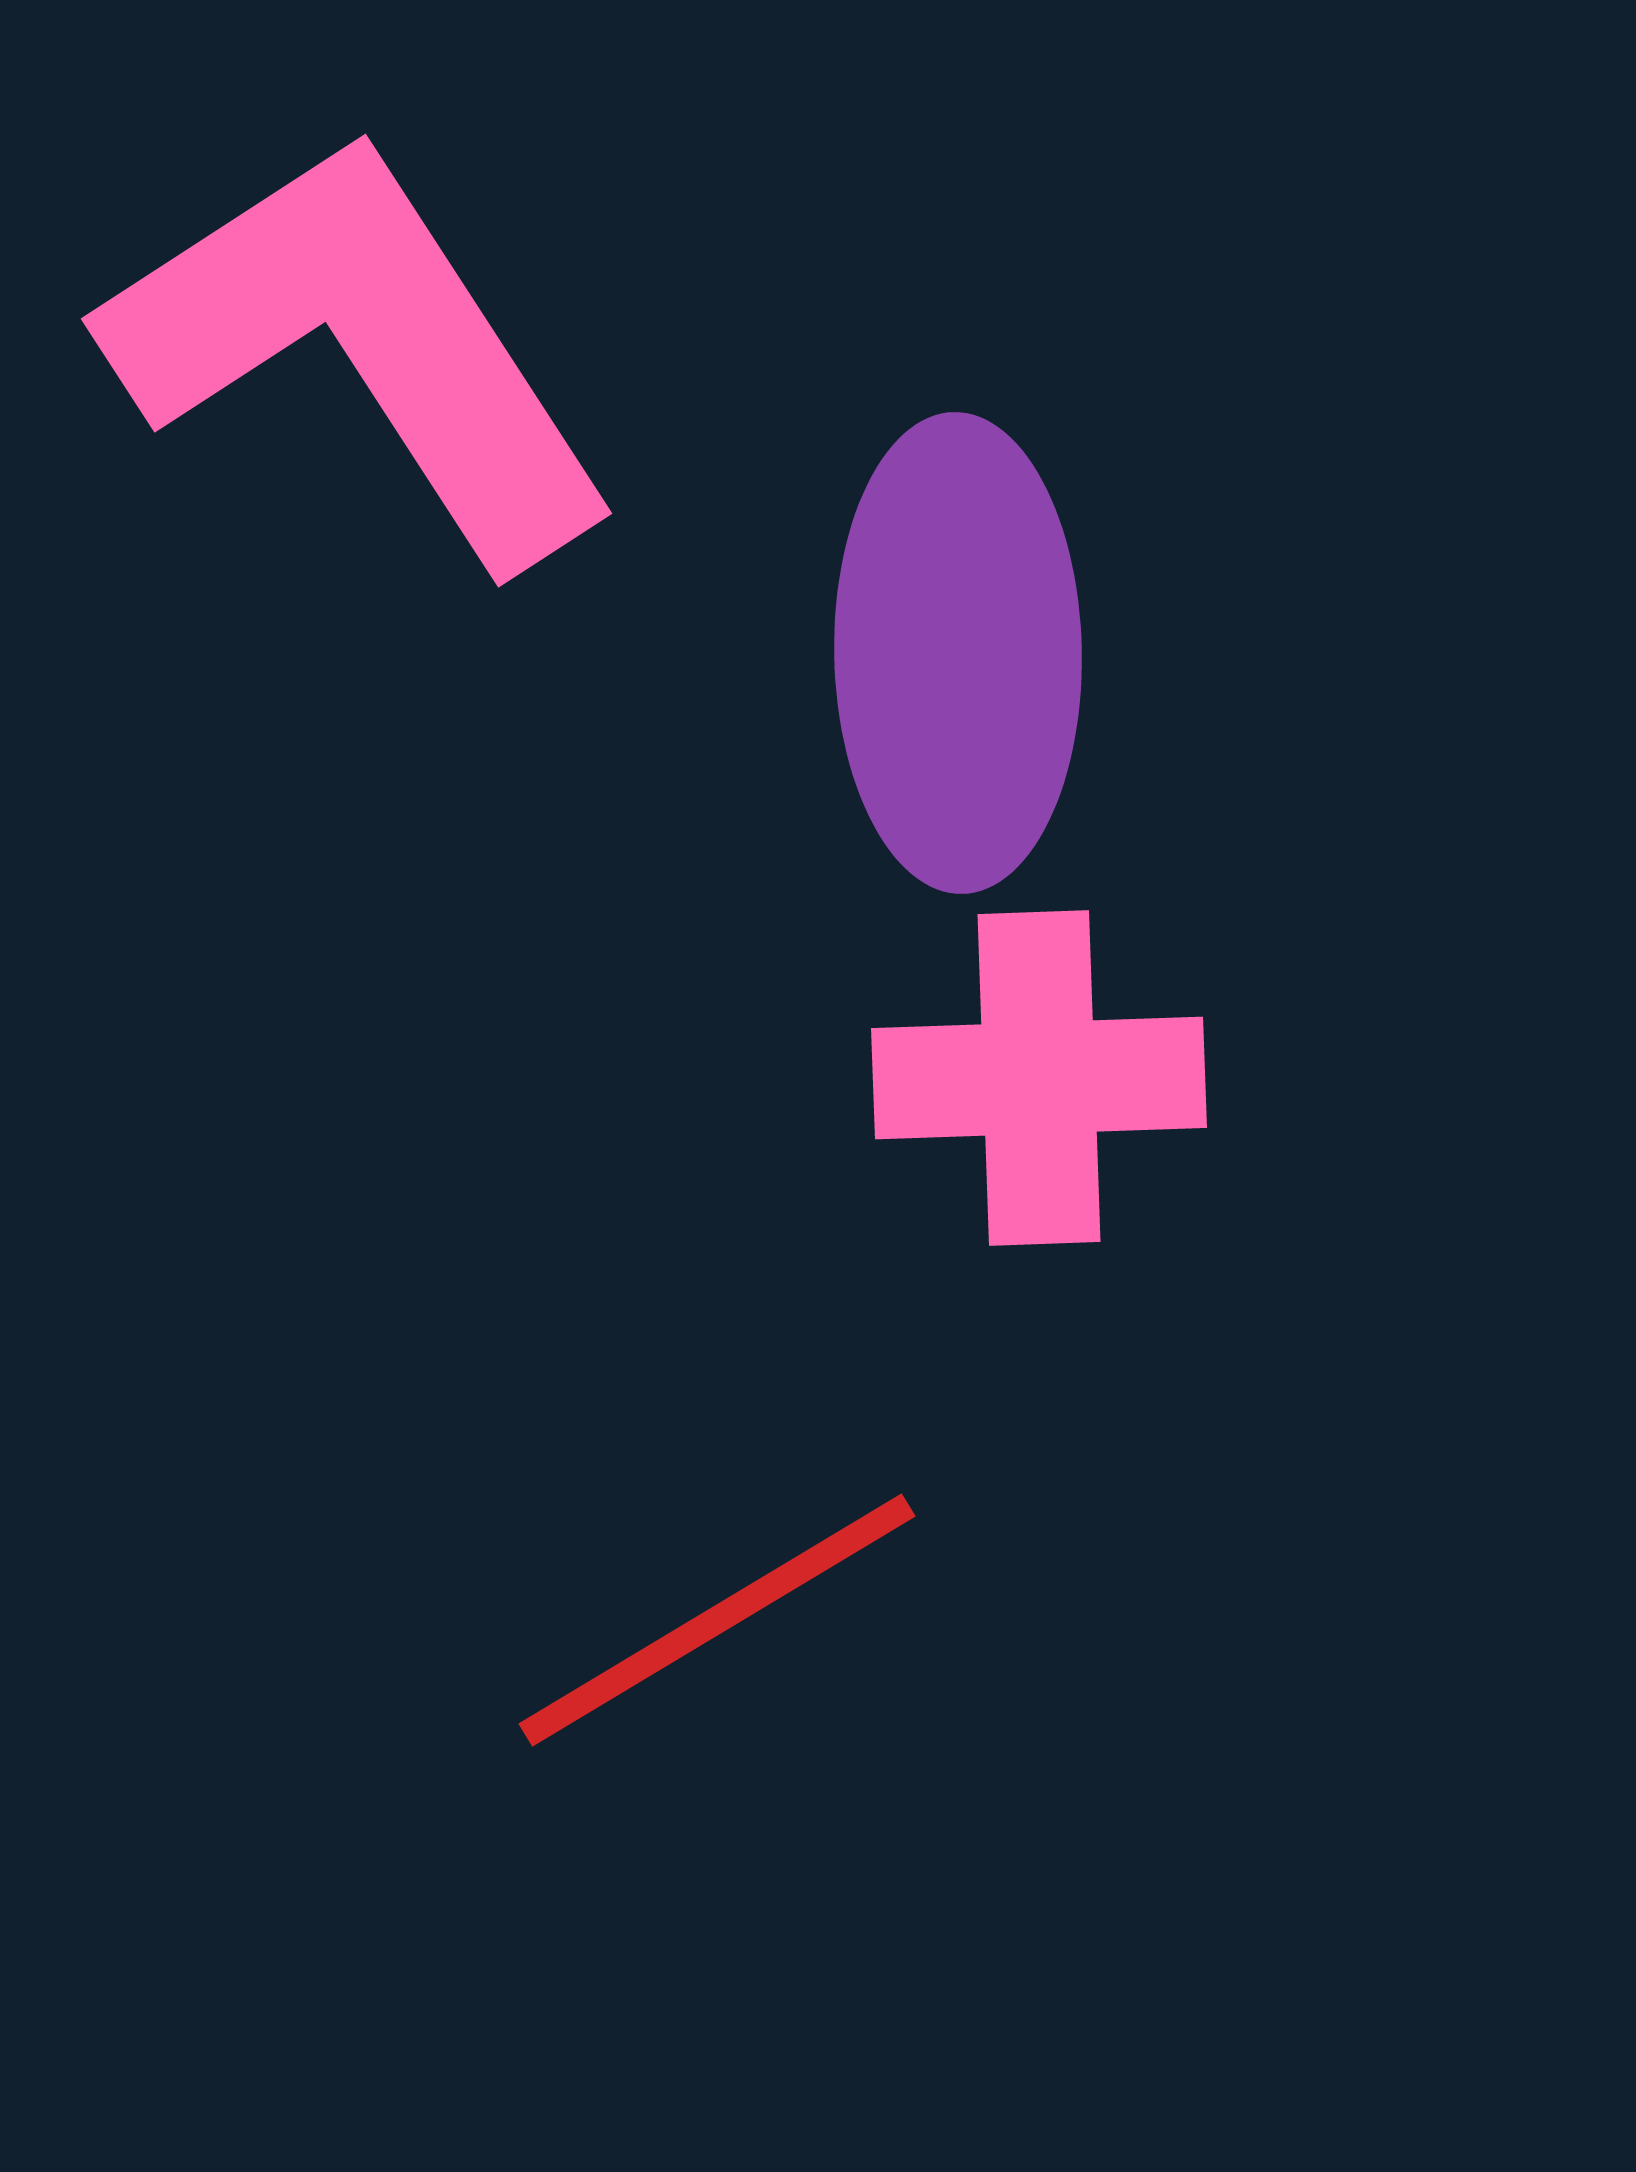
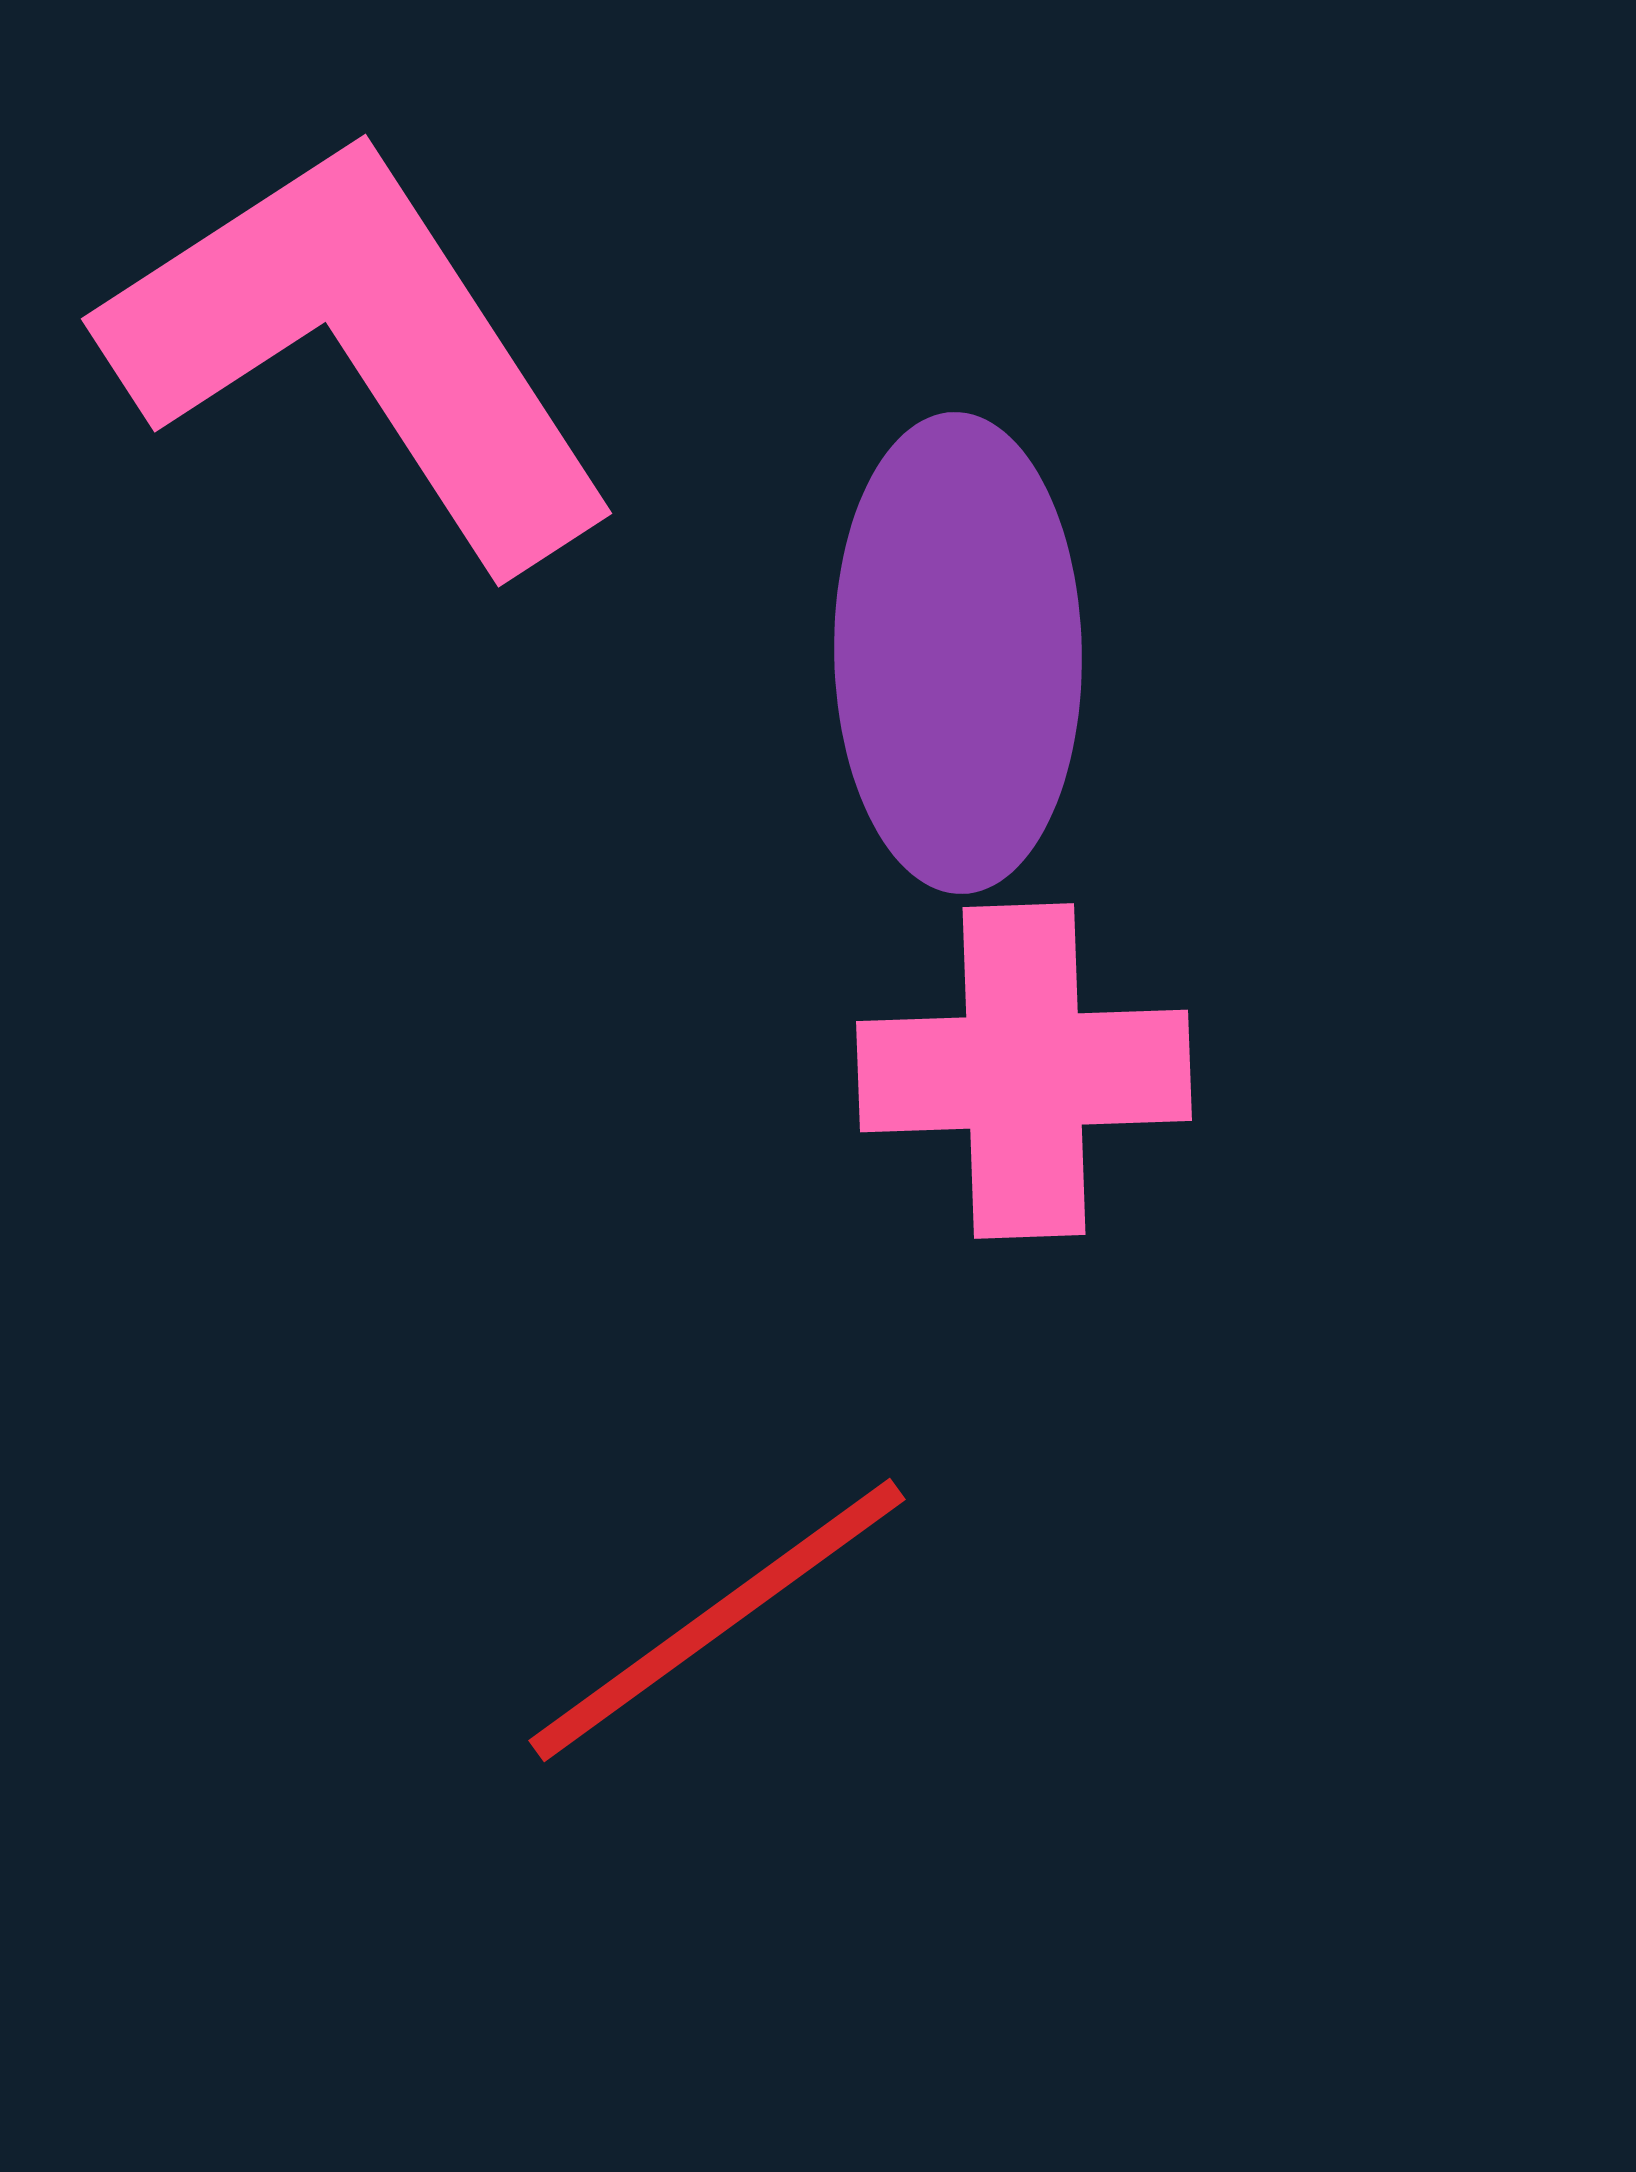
pink cross: moved 15 px left, 7 px up
red line: rotated 5 degrees counterclockwise
